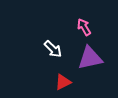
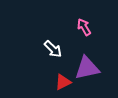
purple triangle: moved 3 px left, 10 px down
